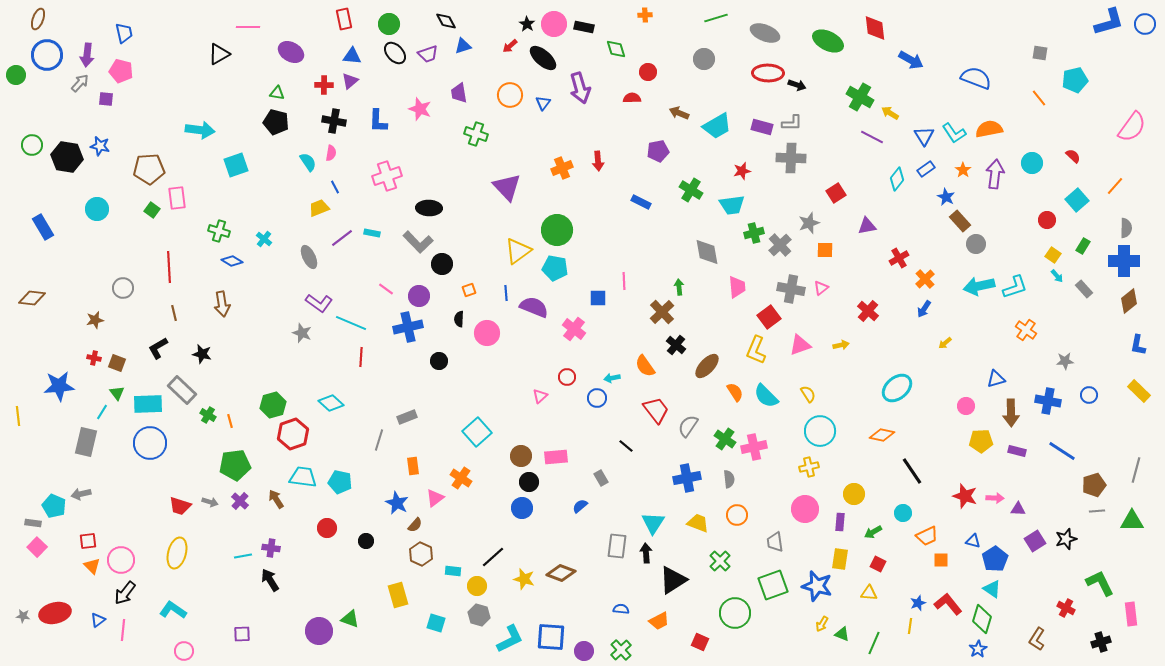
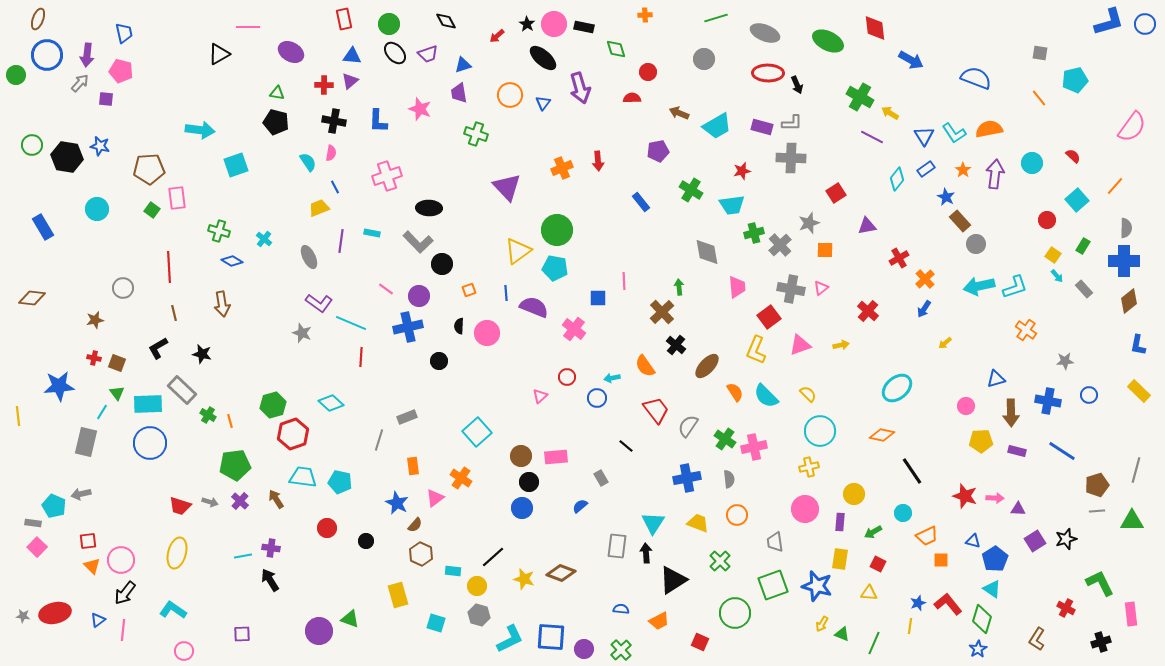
blue triangle at (463, 46): moved 19 px down
red arrow at (510, 46): moved 13 px left, 10 px up
black arrow at (797, 85): rotated 48 degrees clockwise
blue rectangle at (641, 202): rotated 24 degrees clockwise
purple line at (342, 238): moved 1 px left, 3 px down; rotated 45 degrees counterclockwise
black semicircle at (459, 319): moved 7 px down
yellow semicircle at (808, 394): rotated 12 degrees counterclockwise
brown pentagon at (1094, 485): moved 3 px right
purple circle at (584, 651): moved 2 px up
